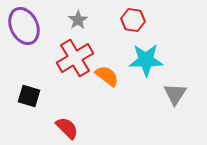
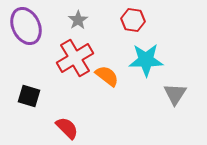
purple ellipse: moved 2 px right
